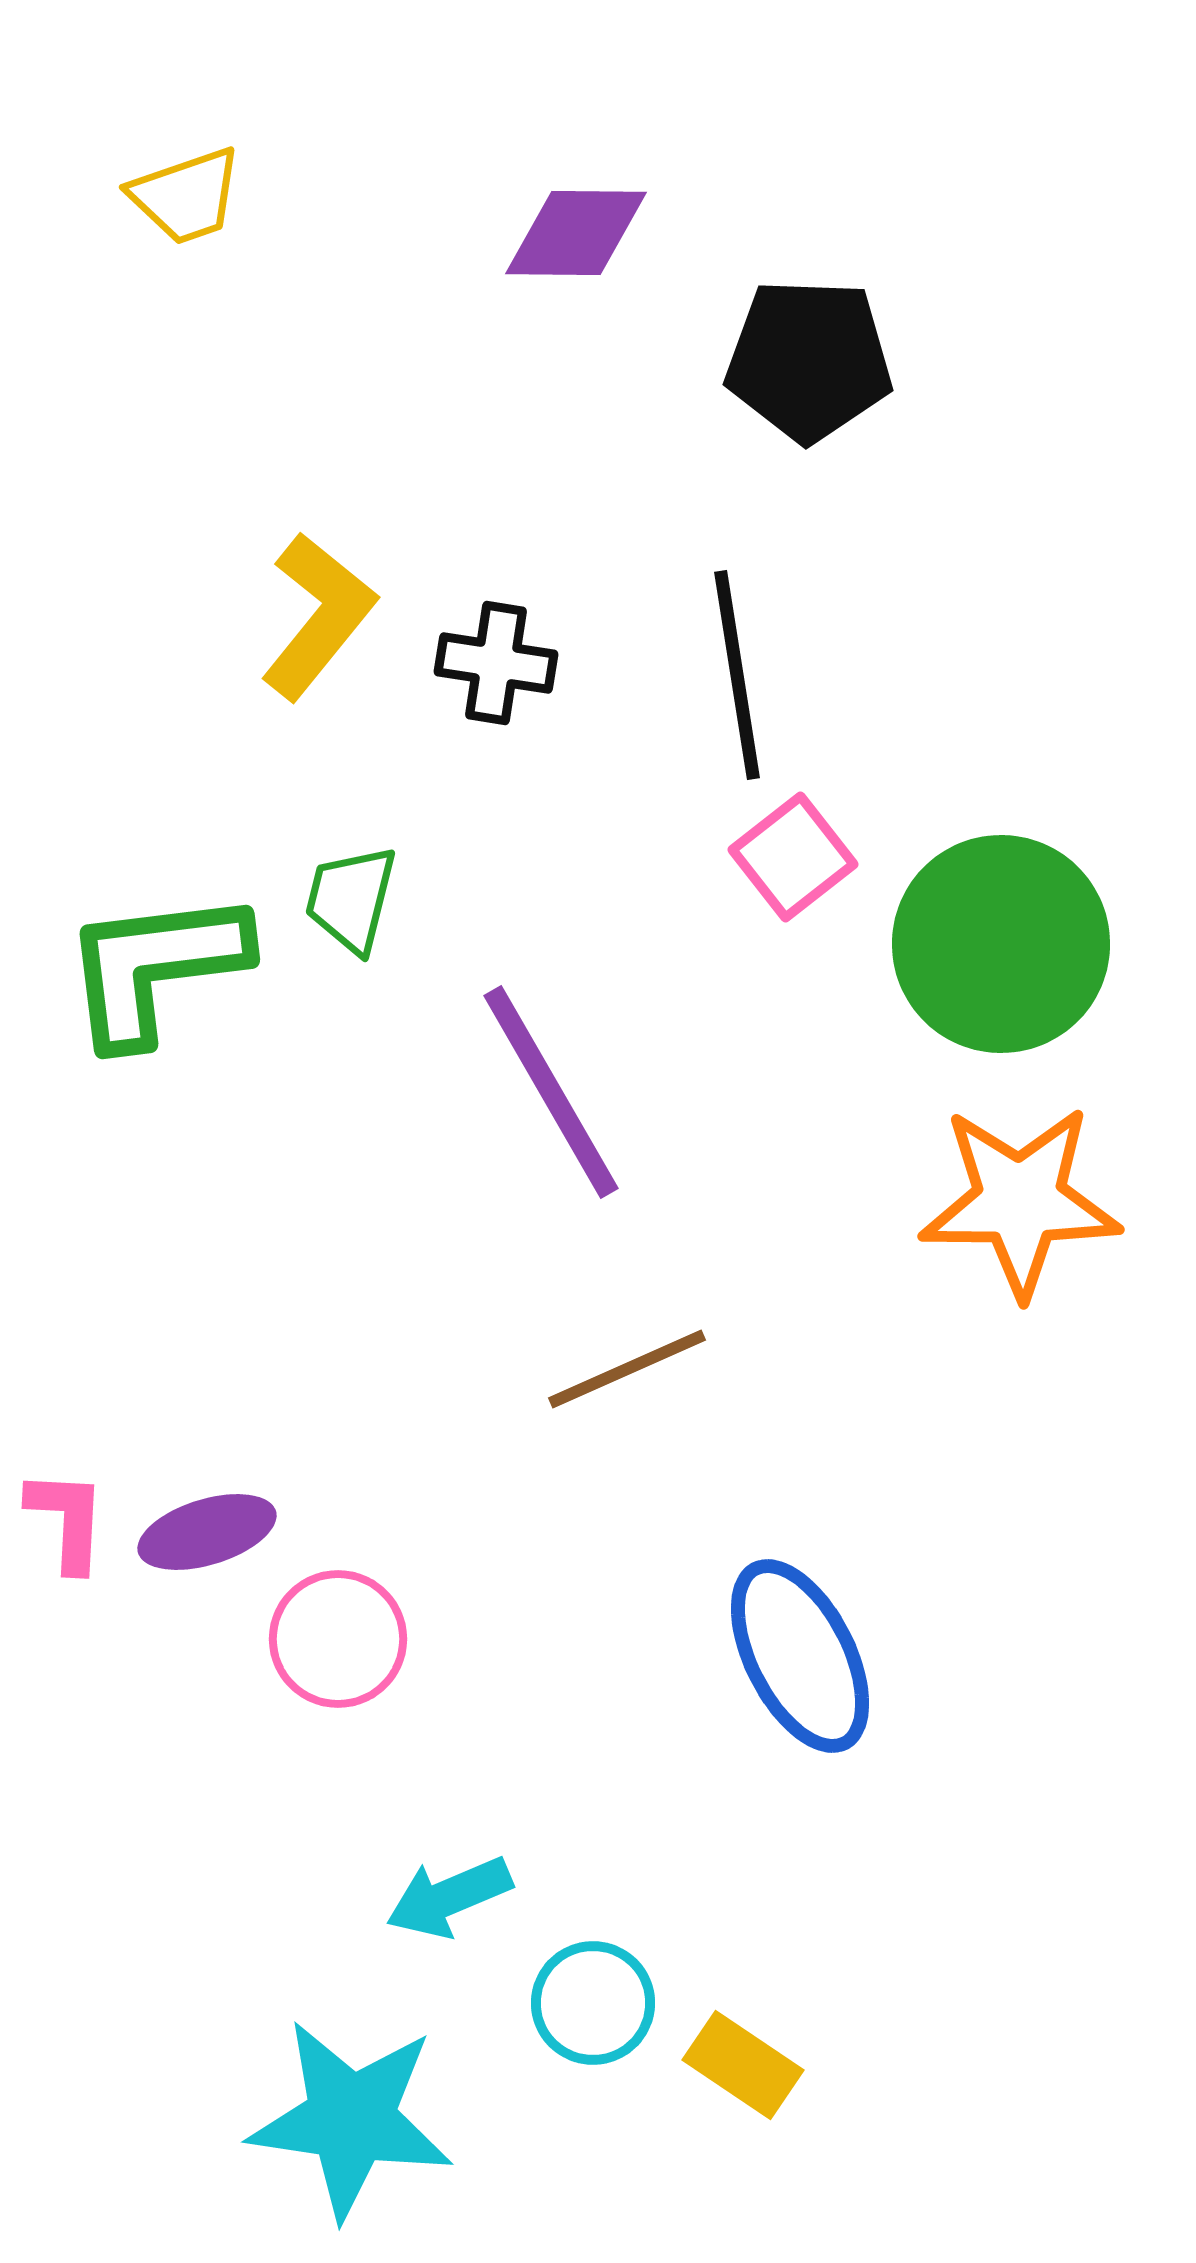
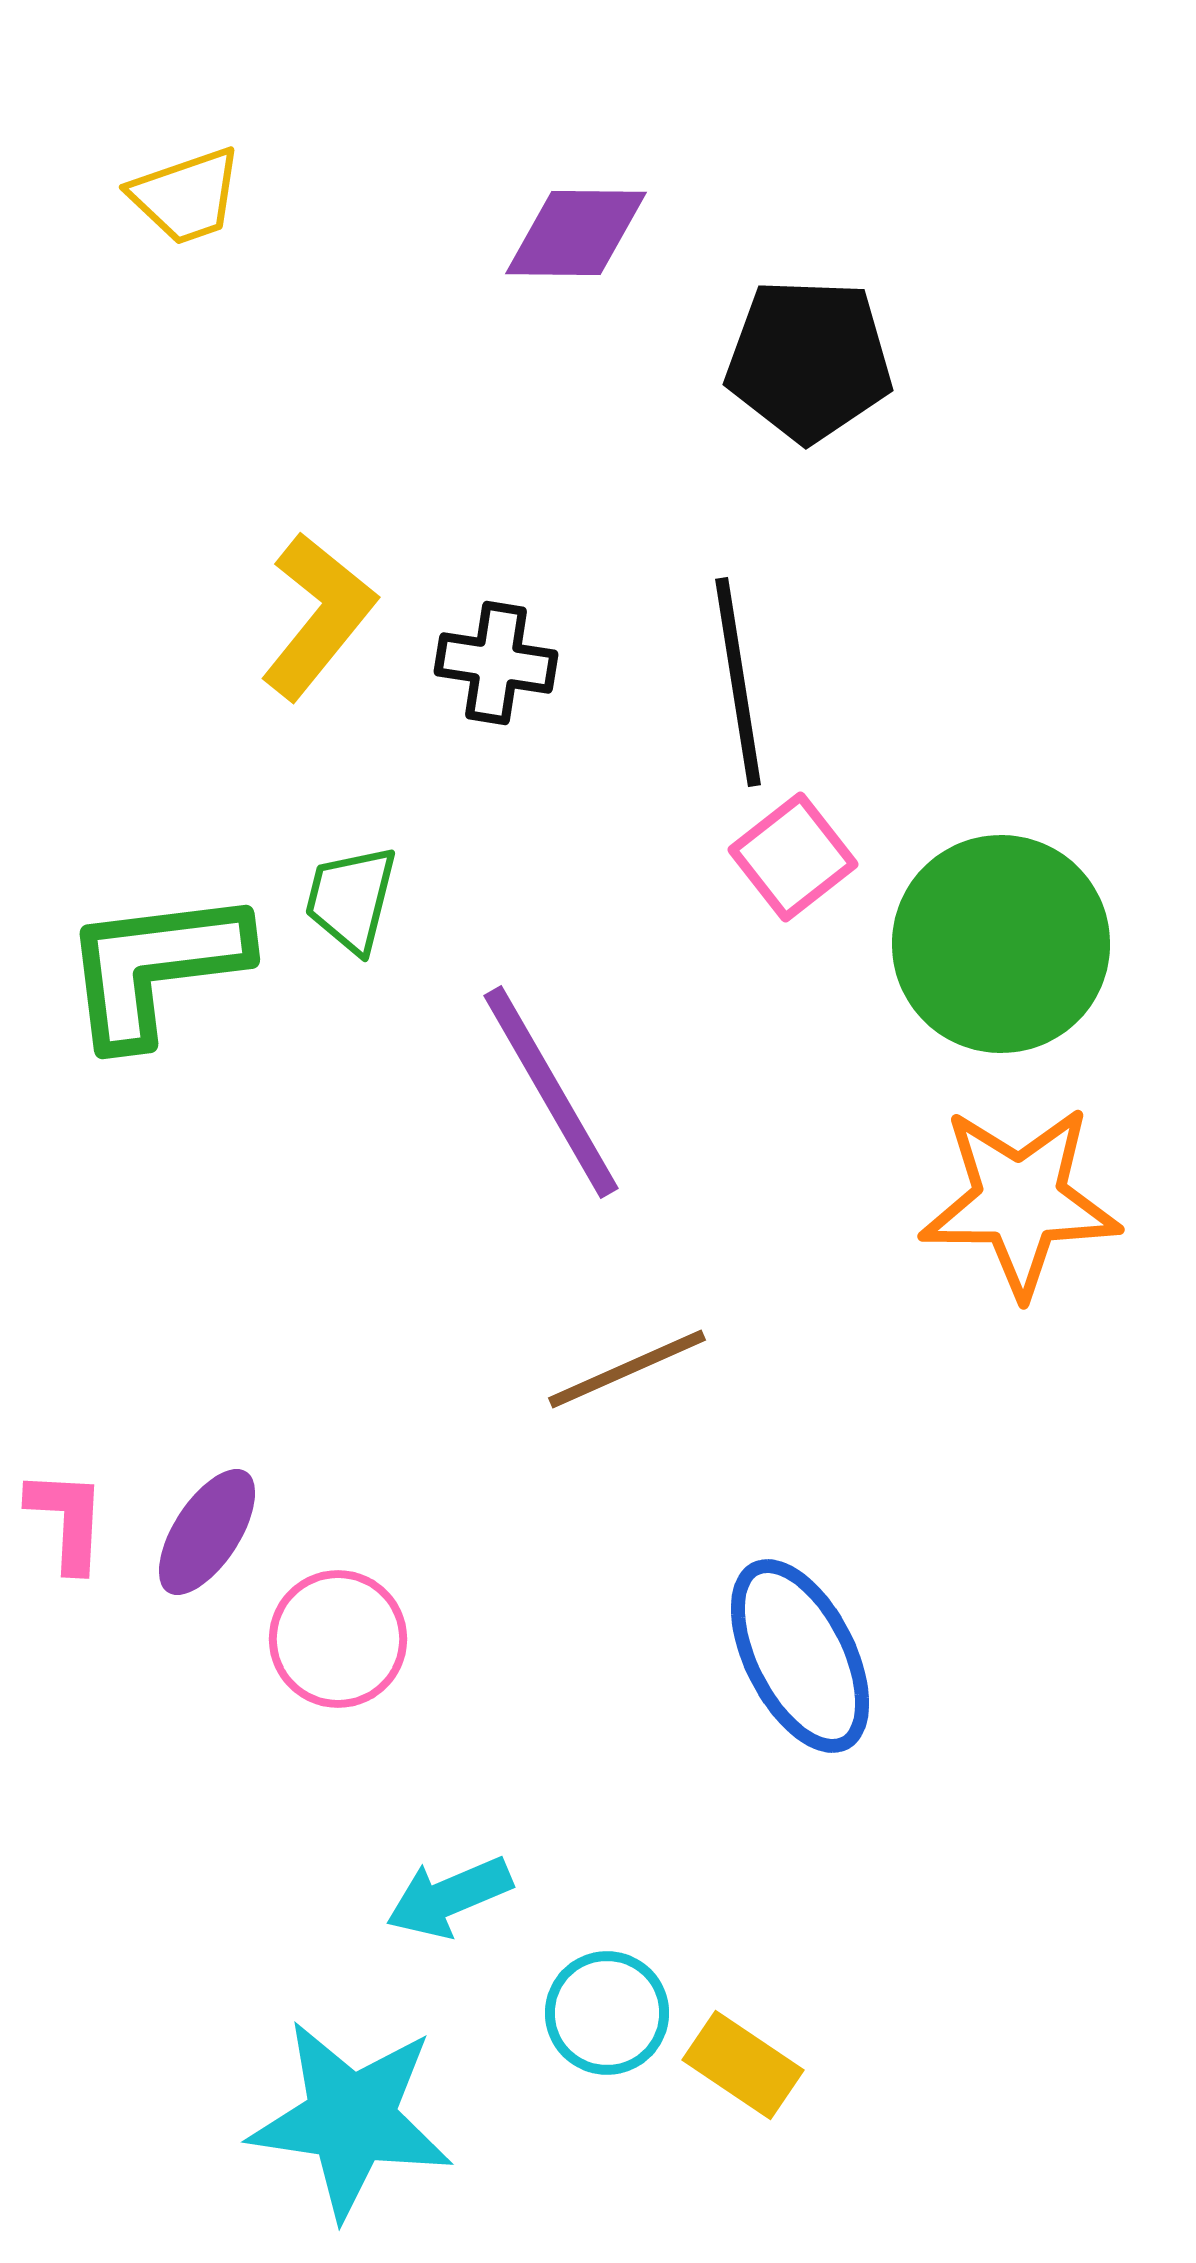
black line: moved 1 px right, 7 px down
purple ellipse: rotated 40 degrees counterclockwise
cyan circle: moved 14 px right, 10 px down
